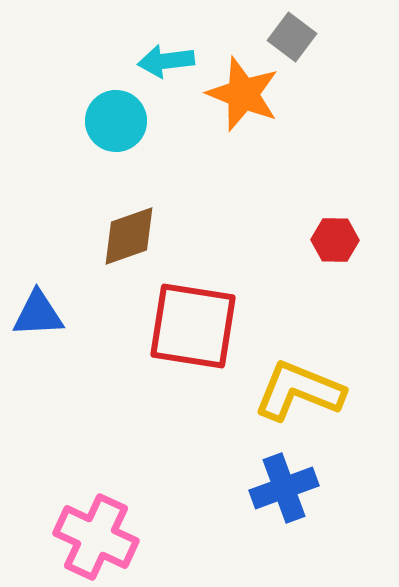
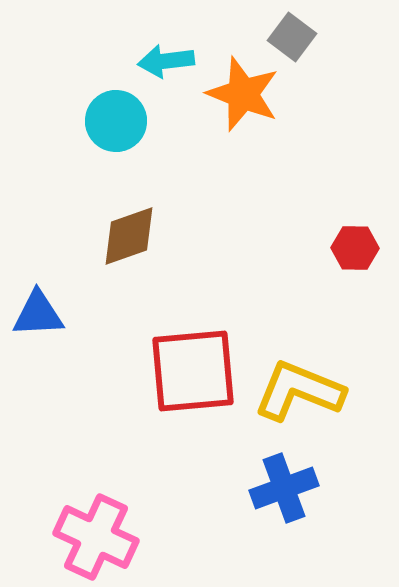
red hexagon: moved 20 px right, 8 px down
red square: moved 45 px down; rotated 14 degrees counterclockwise
